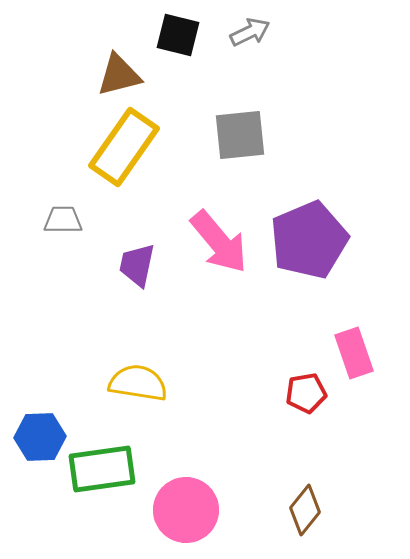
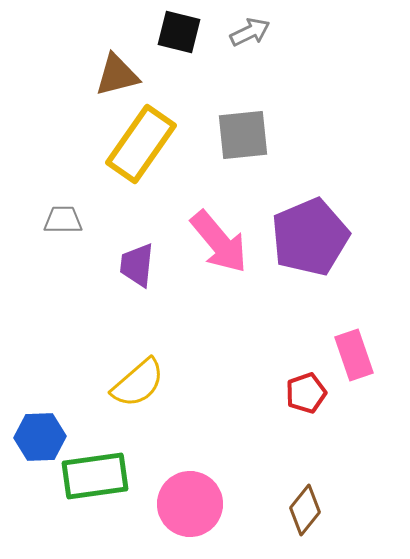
black square: moved 1 px right, 3 px up
brown triangle: moved 2 px left
gray square: moved 3 px right
yellow rectangle: moved 17 px right, 3 px up
purple pentagon: moved 1 px right, 3 px up
purple trapezoid: rotated 6 degrees counterclockwise
pink rectangle: moved 2 px down
yellow semicircle: rotated 130 degrees clockwise
red pentagon: rotated 9 degrees counterclockwise
green rectangle: moved 7 px left, 7 px down
pink circle: moved 4 px right, 6 px up
